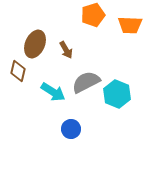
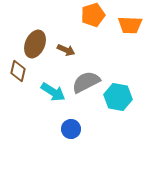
brown arrow: rotated 36 degrees counterclockwise
cyan hexagon: moved 1 px right, 3 px down; rotated 12 degrees counterclockwise
